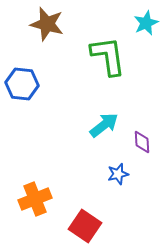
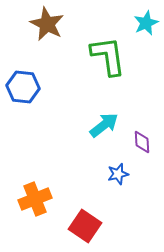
brown star: rotated 12 degrees clockwise
blue hexagon: moved 1 px right, 3 px down
